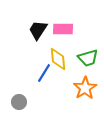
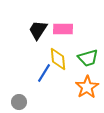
orange star: moved 2 px right, 1 px up
